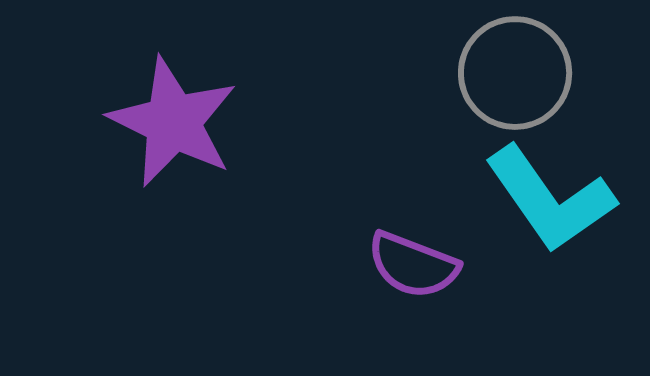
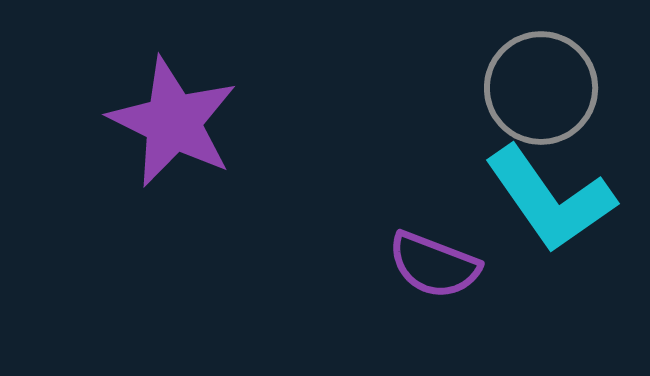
gray circle: moved 26 px right, 15 px down
purple semicircle: moved 21 px right
